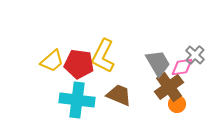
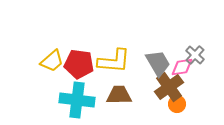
yellow L-shape: moved 11 px right, 5 px down; rotated 112 degrees counterclockwise
brown trapezoid: rotated 24 degrees counterclockwise
